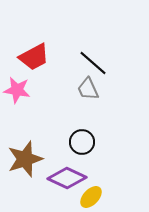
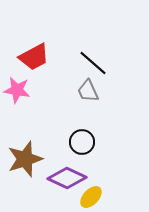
gray trapezoid: moved 2 px down
